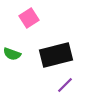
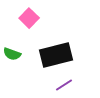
pink square: rotated 12 degrees counterclockwise
purple line: moved 1 px left; rotated 12 degrees clockwise
